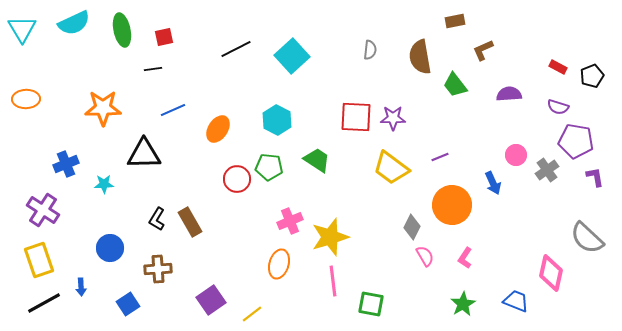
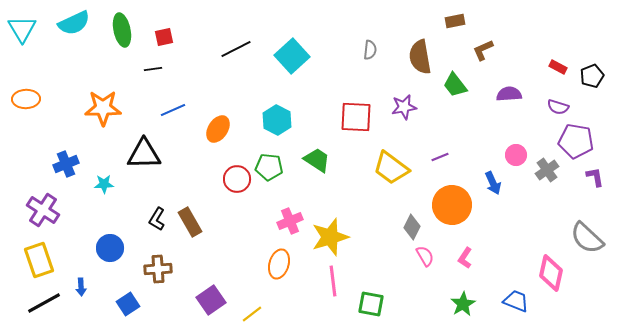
purple star at (393, 118): moved 11 px right, 11 px up; rotated 10 degrees counterclockwise
